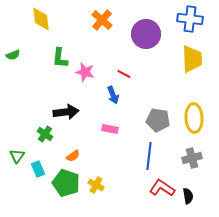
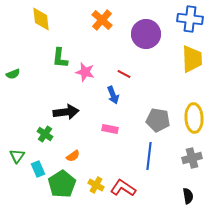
green semicircle: moved 19 px down
green pentagon: moved 4 px left, 1 px down; rotated 20 degrees clockwise
red L-shape: moved 39 px left
